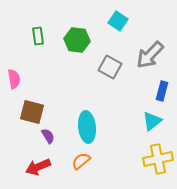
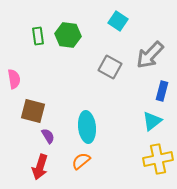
green hexagon: moved 9 px left, 5 px up
brown square: moved 1 px right, 1 px up
red arrow: moved 2 px right; rotated 50 degrees counterclockwise
